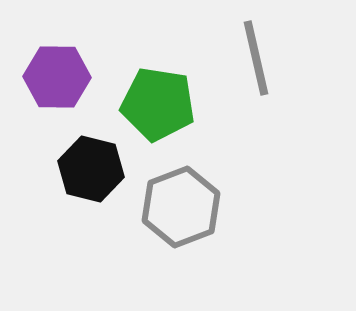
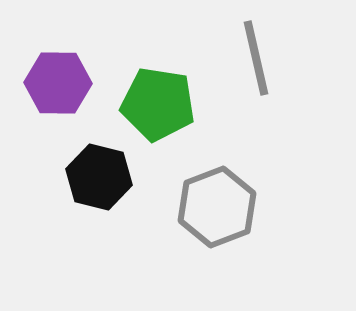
purple hexagon: moved 1 px right, 6 px down
black hexagon: moved 8 px right, 8 px down
gray hexagon: moved 36 px right
